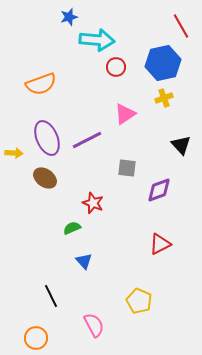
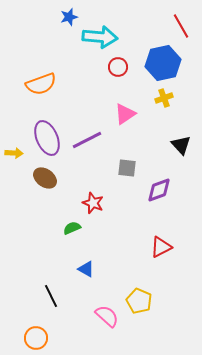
cyan arrow: moved 3 px right, 3 px up
red circle: moved 2 px right
red triangle: moved 1 px right, 3 px down
blue triangle: moved 2 px right, 8 px down; rotated 18 degrees counterclockwise
pink semicircle: moved 13 px right, 9 px up; rotated 20 degrees counterclockwise
